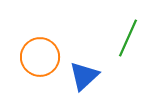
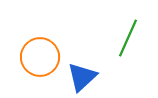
blue triangle: moved 2 px left, 1 px down
